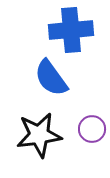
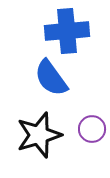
blue cross: moved 4 px left, 1 px down
black star: rotated 9 degrees counterclockwise
